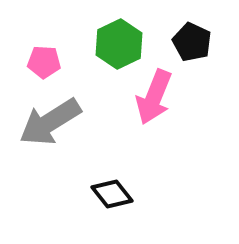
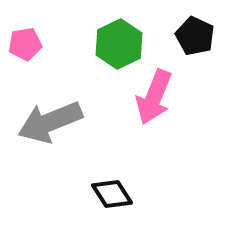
black pentagon: moved 3 px right, 6 px up
pink pentagon: moved 19 px left, 18 px up; rotated 12 degrees counterclockwise
gray arrow: rotated 10 degrees clockwise
black diamond: rotated 6 degrees clockwise
